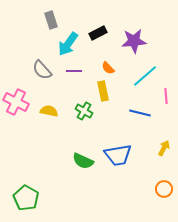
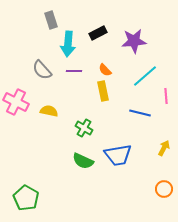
cyan arrow: rotated 30 degrees counterclockwise
orange semicircle: moved 3 px left, 2 px down
green cross: moved 17 px down
